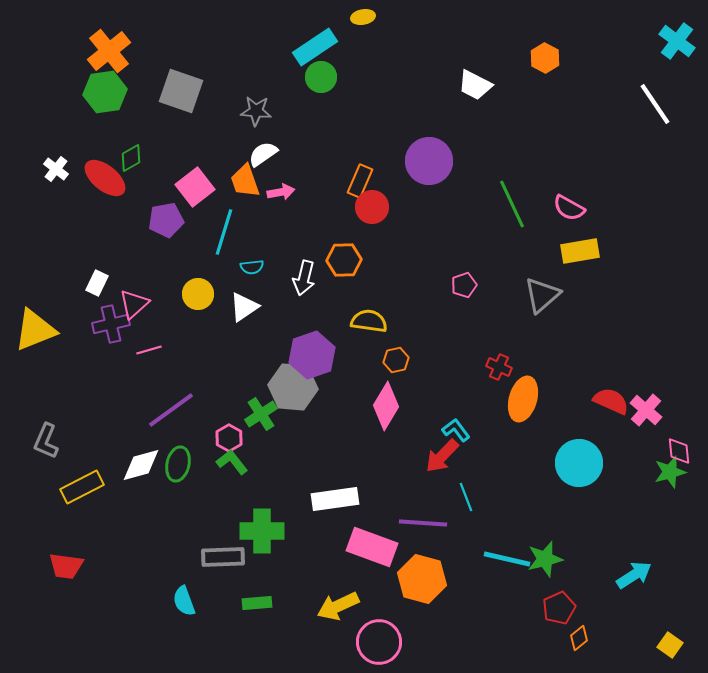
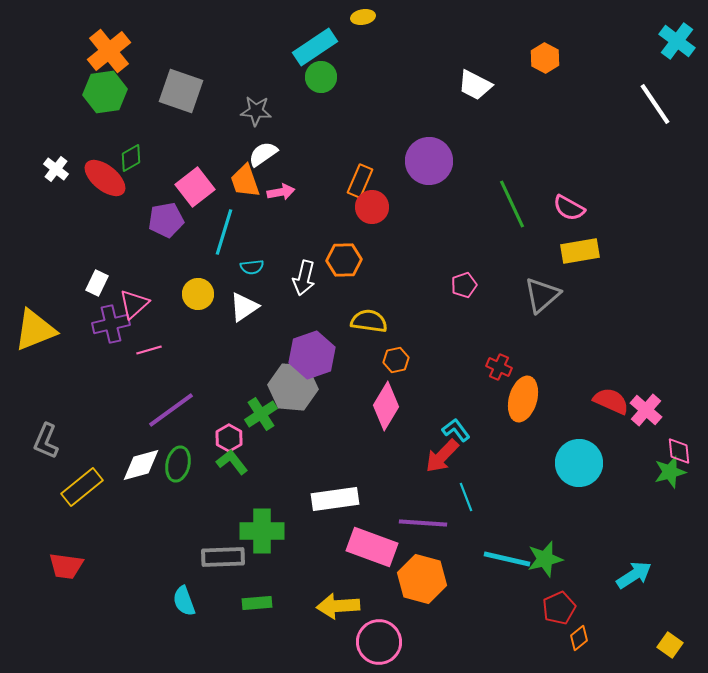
yellow rectangle at (82, 487): rotated 12 degrees counterclockwise
yellow arrow at (338, 606): rotated 21 degrees clockwise
